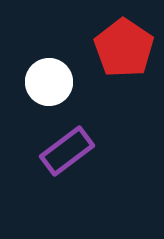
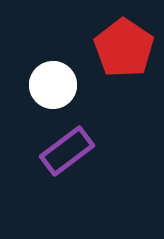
white circle: moved 4 px right, 3 px down
